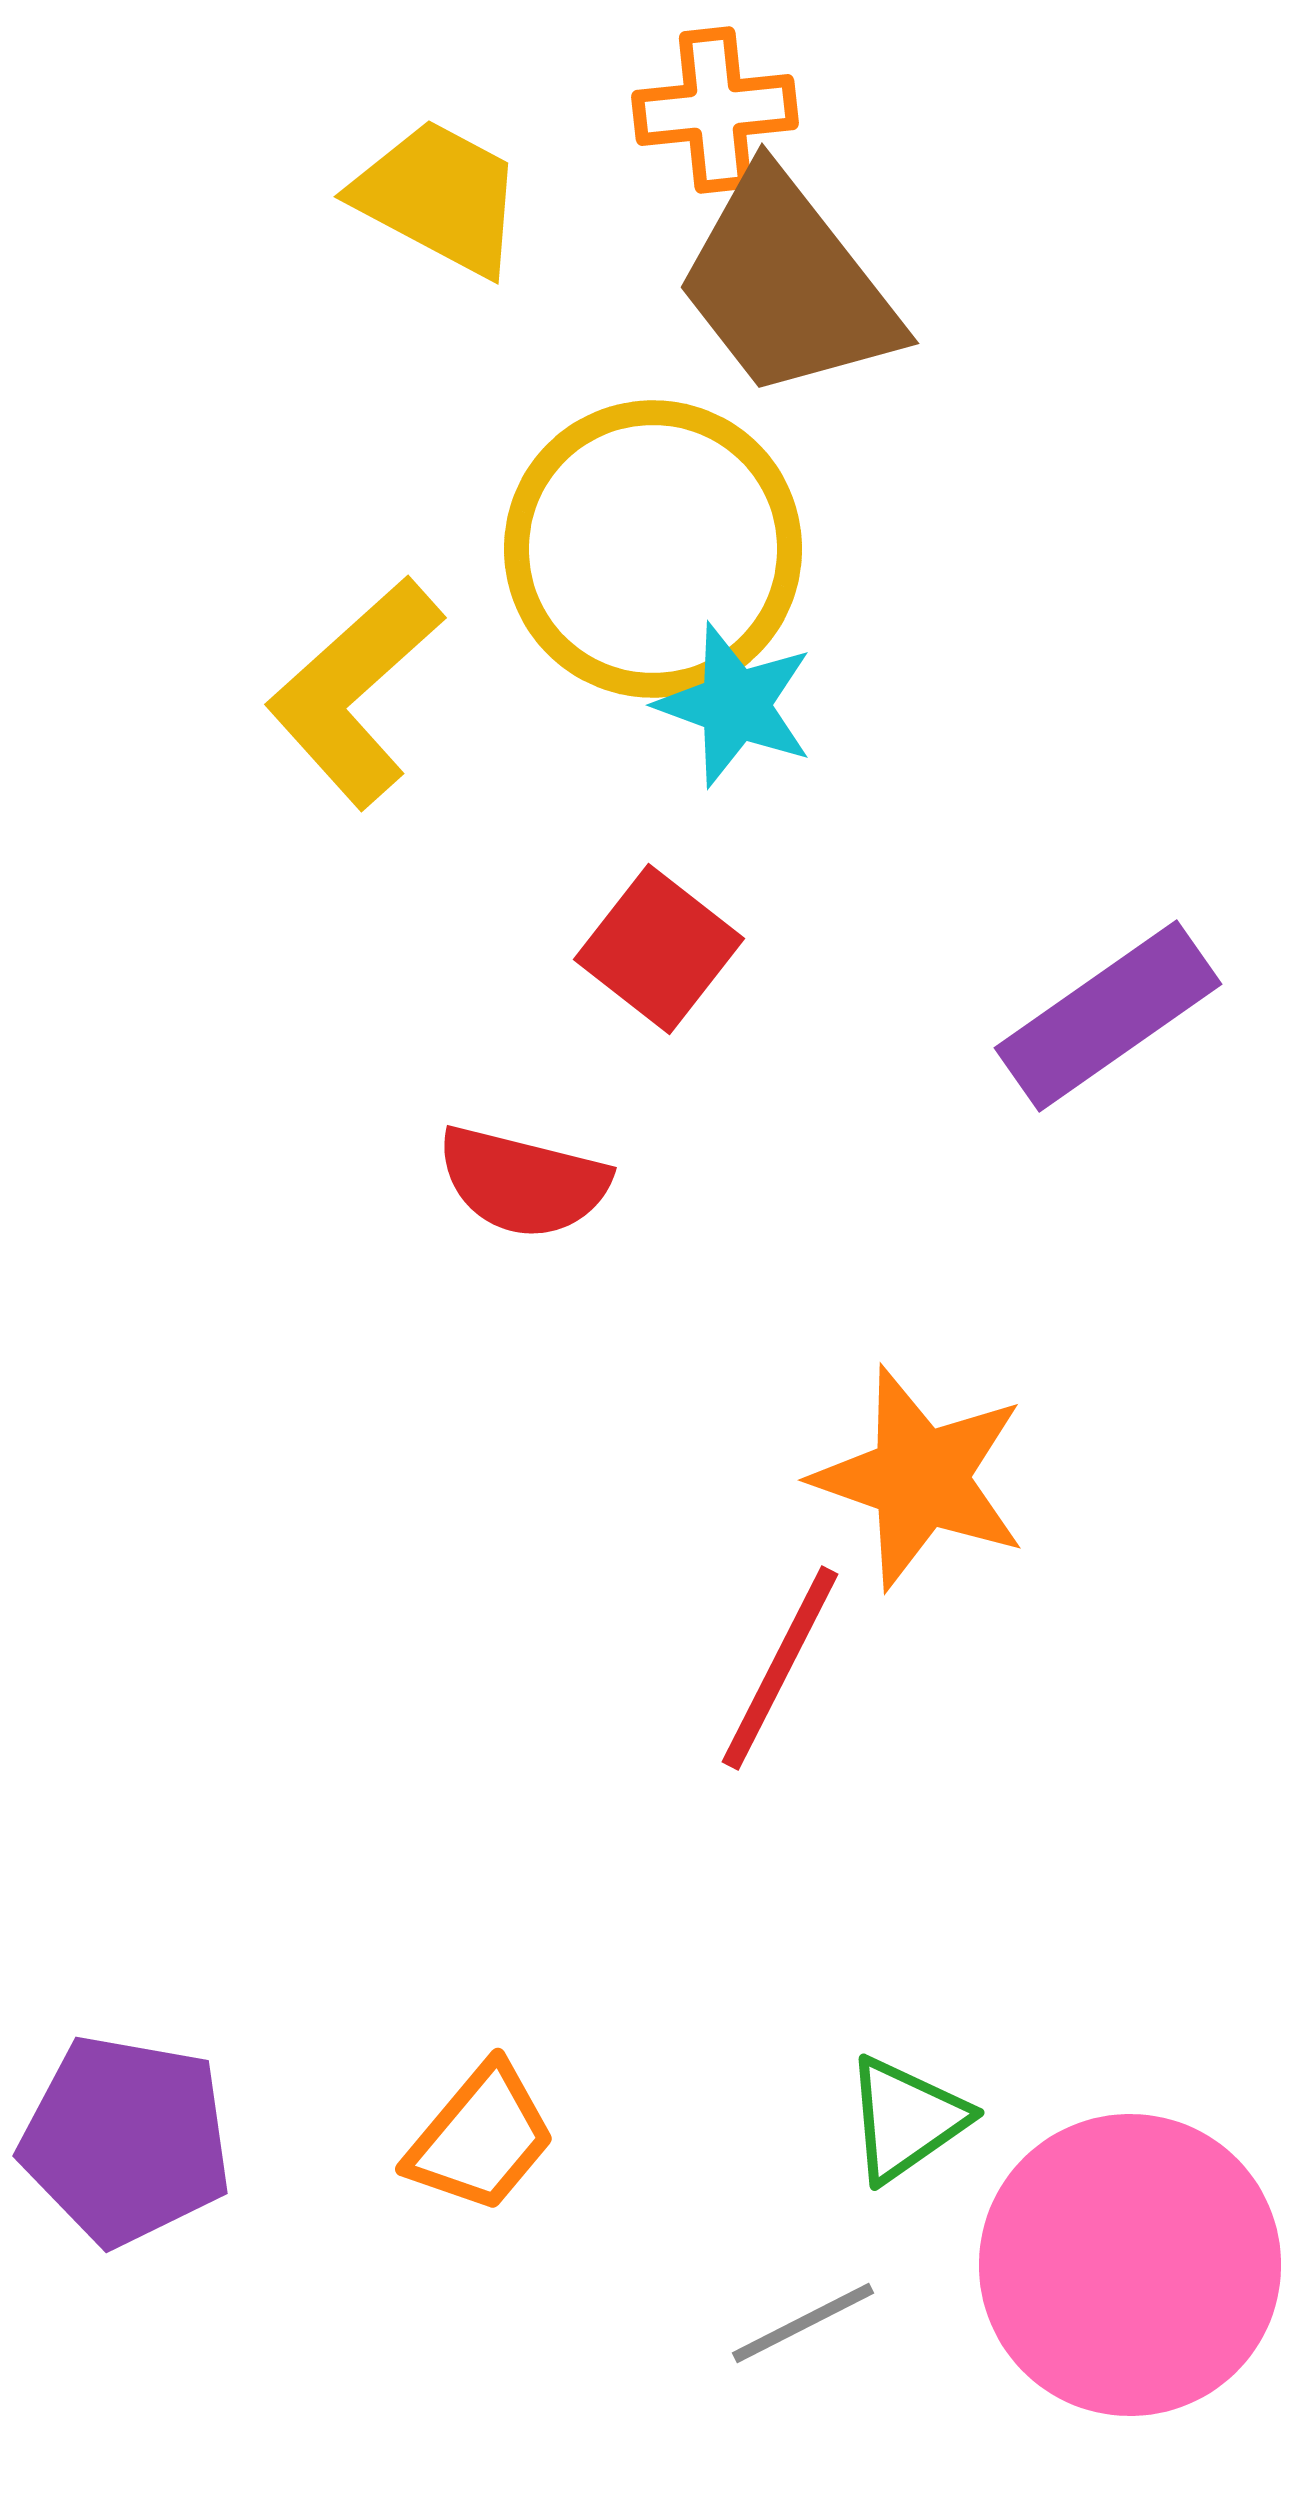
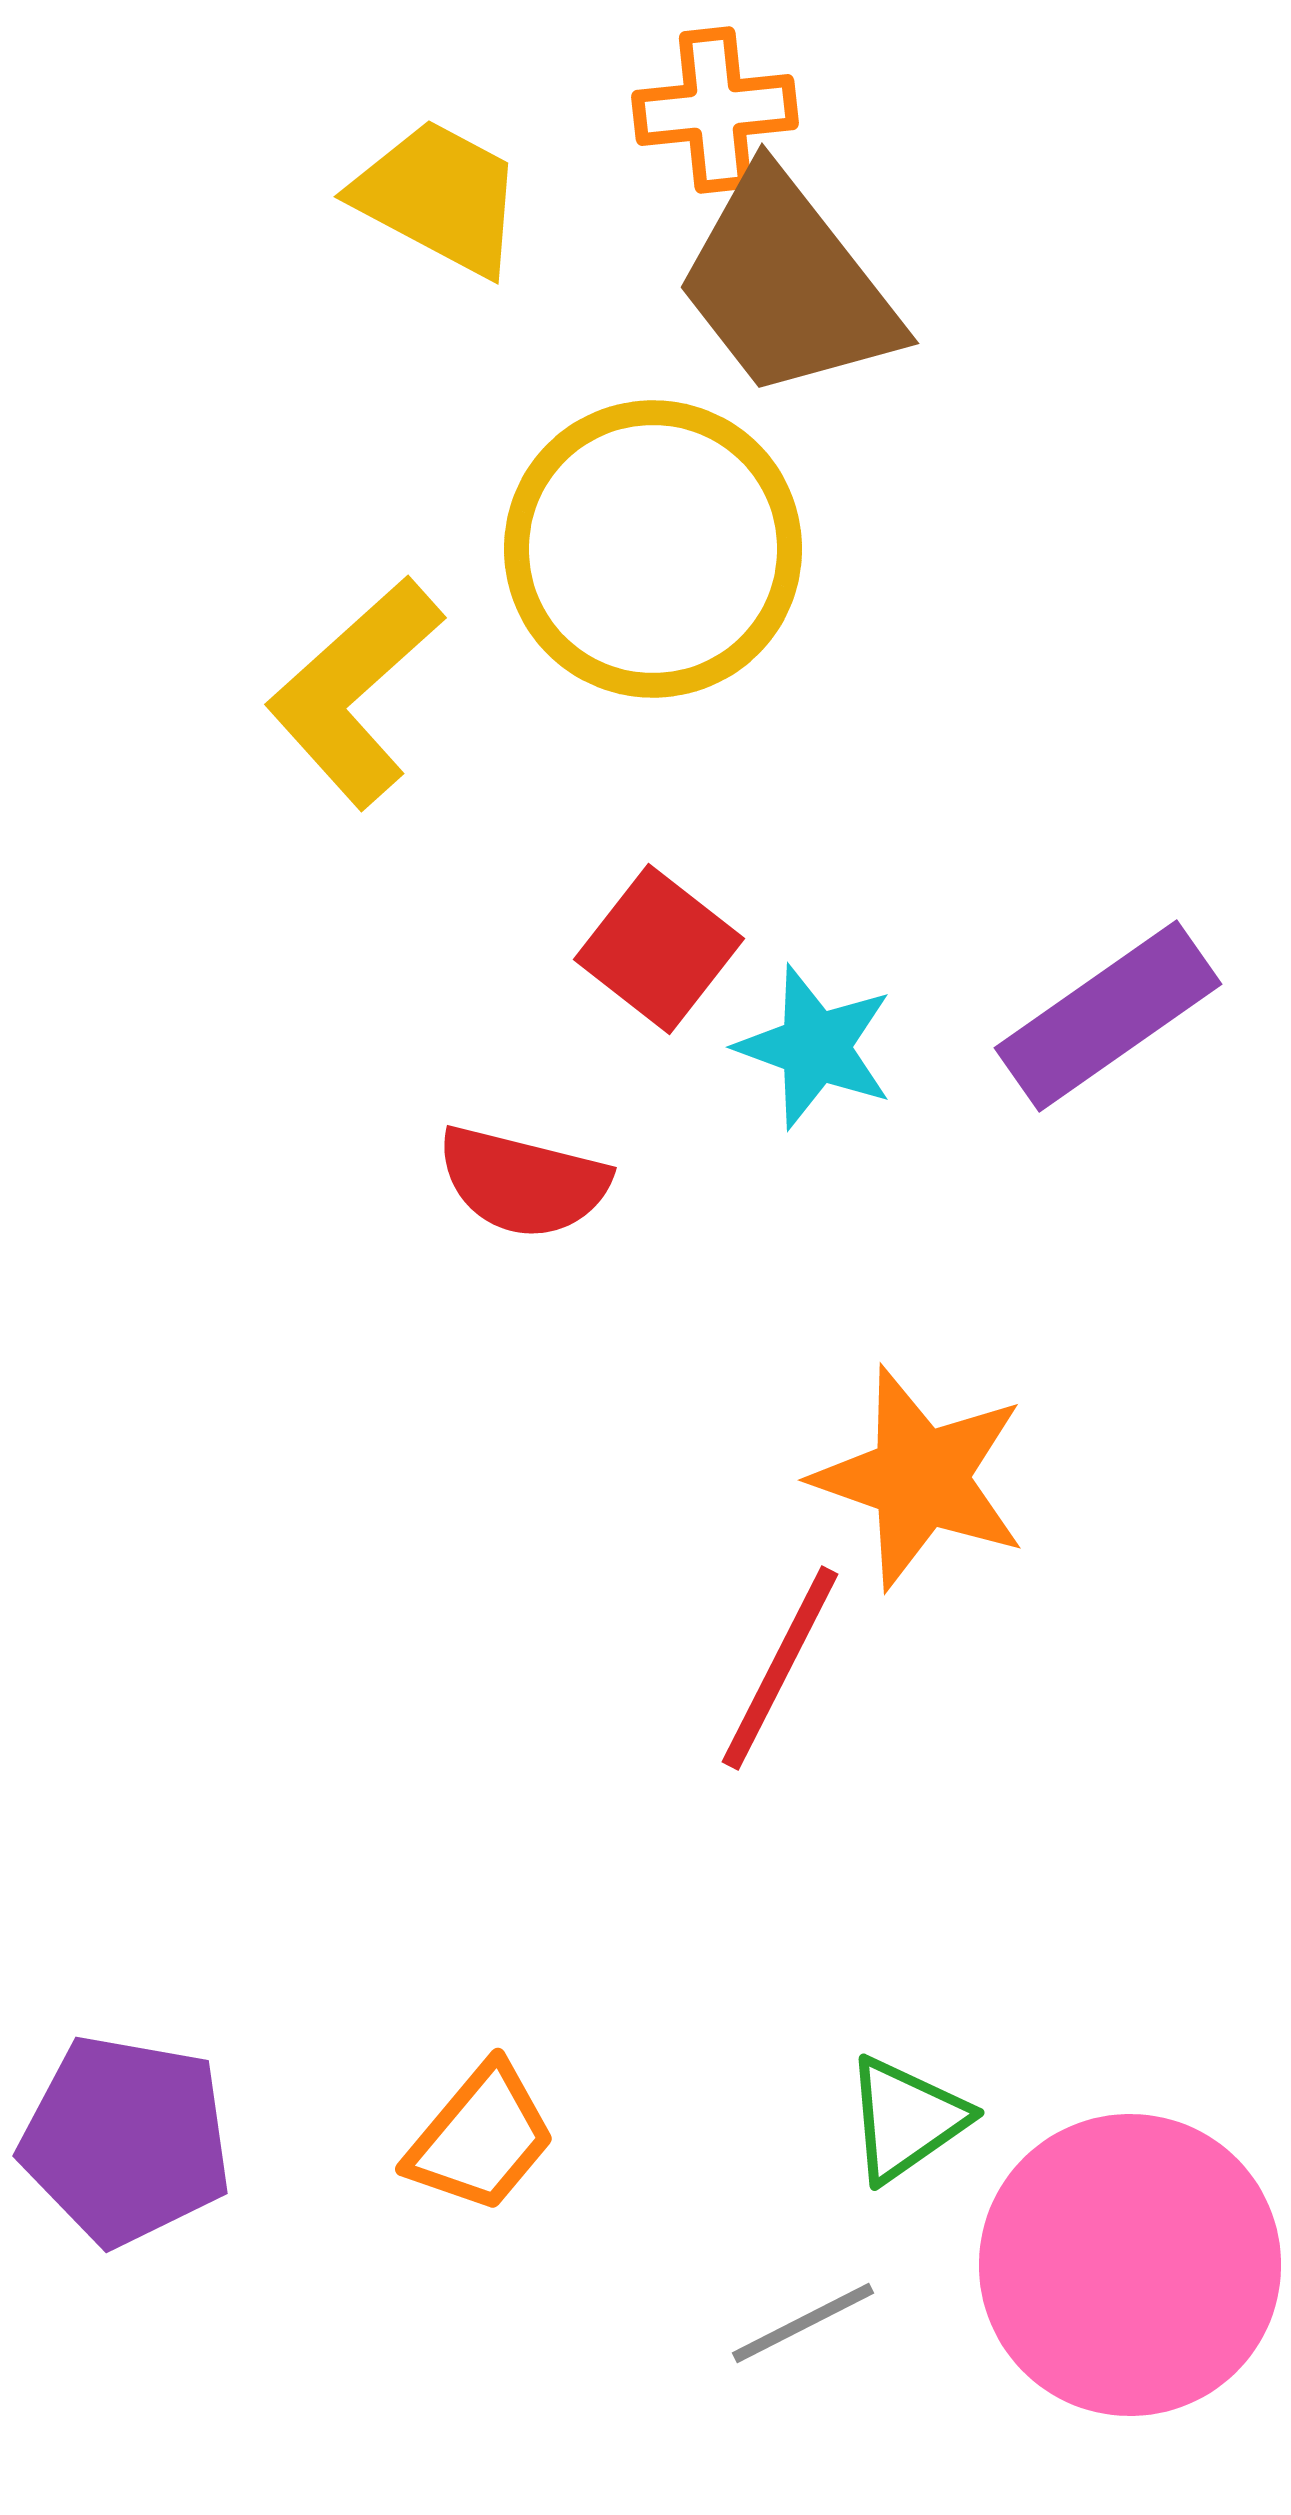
cyan star: moved 80 px right, 342 px down
